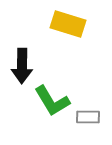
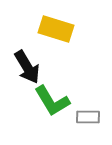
yellow rectangle: moved 12 px left, 5 px down
black arrow: moved 5 px right, 1 px down; rotated 32 degrees counterclockwise
